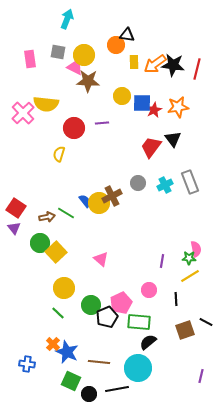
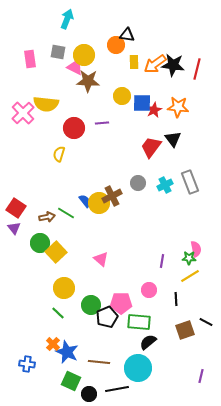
orange star at (178, 107): rotated 15 degrees clockwise
pink pentagon at (121, 303): rotated 25 degrees clockwise
